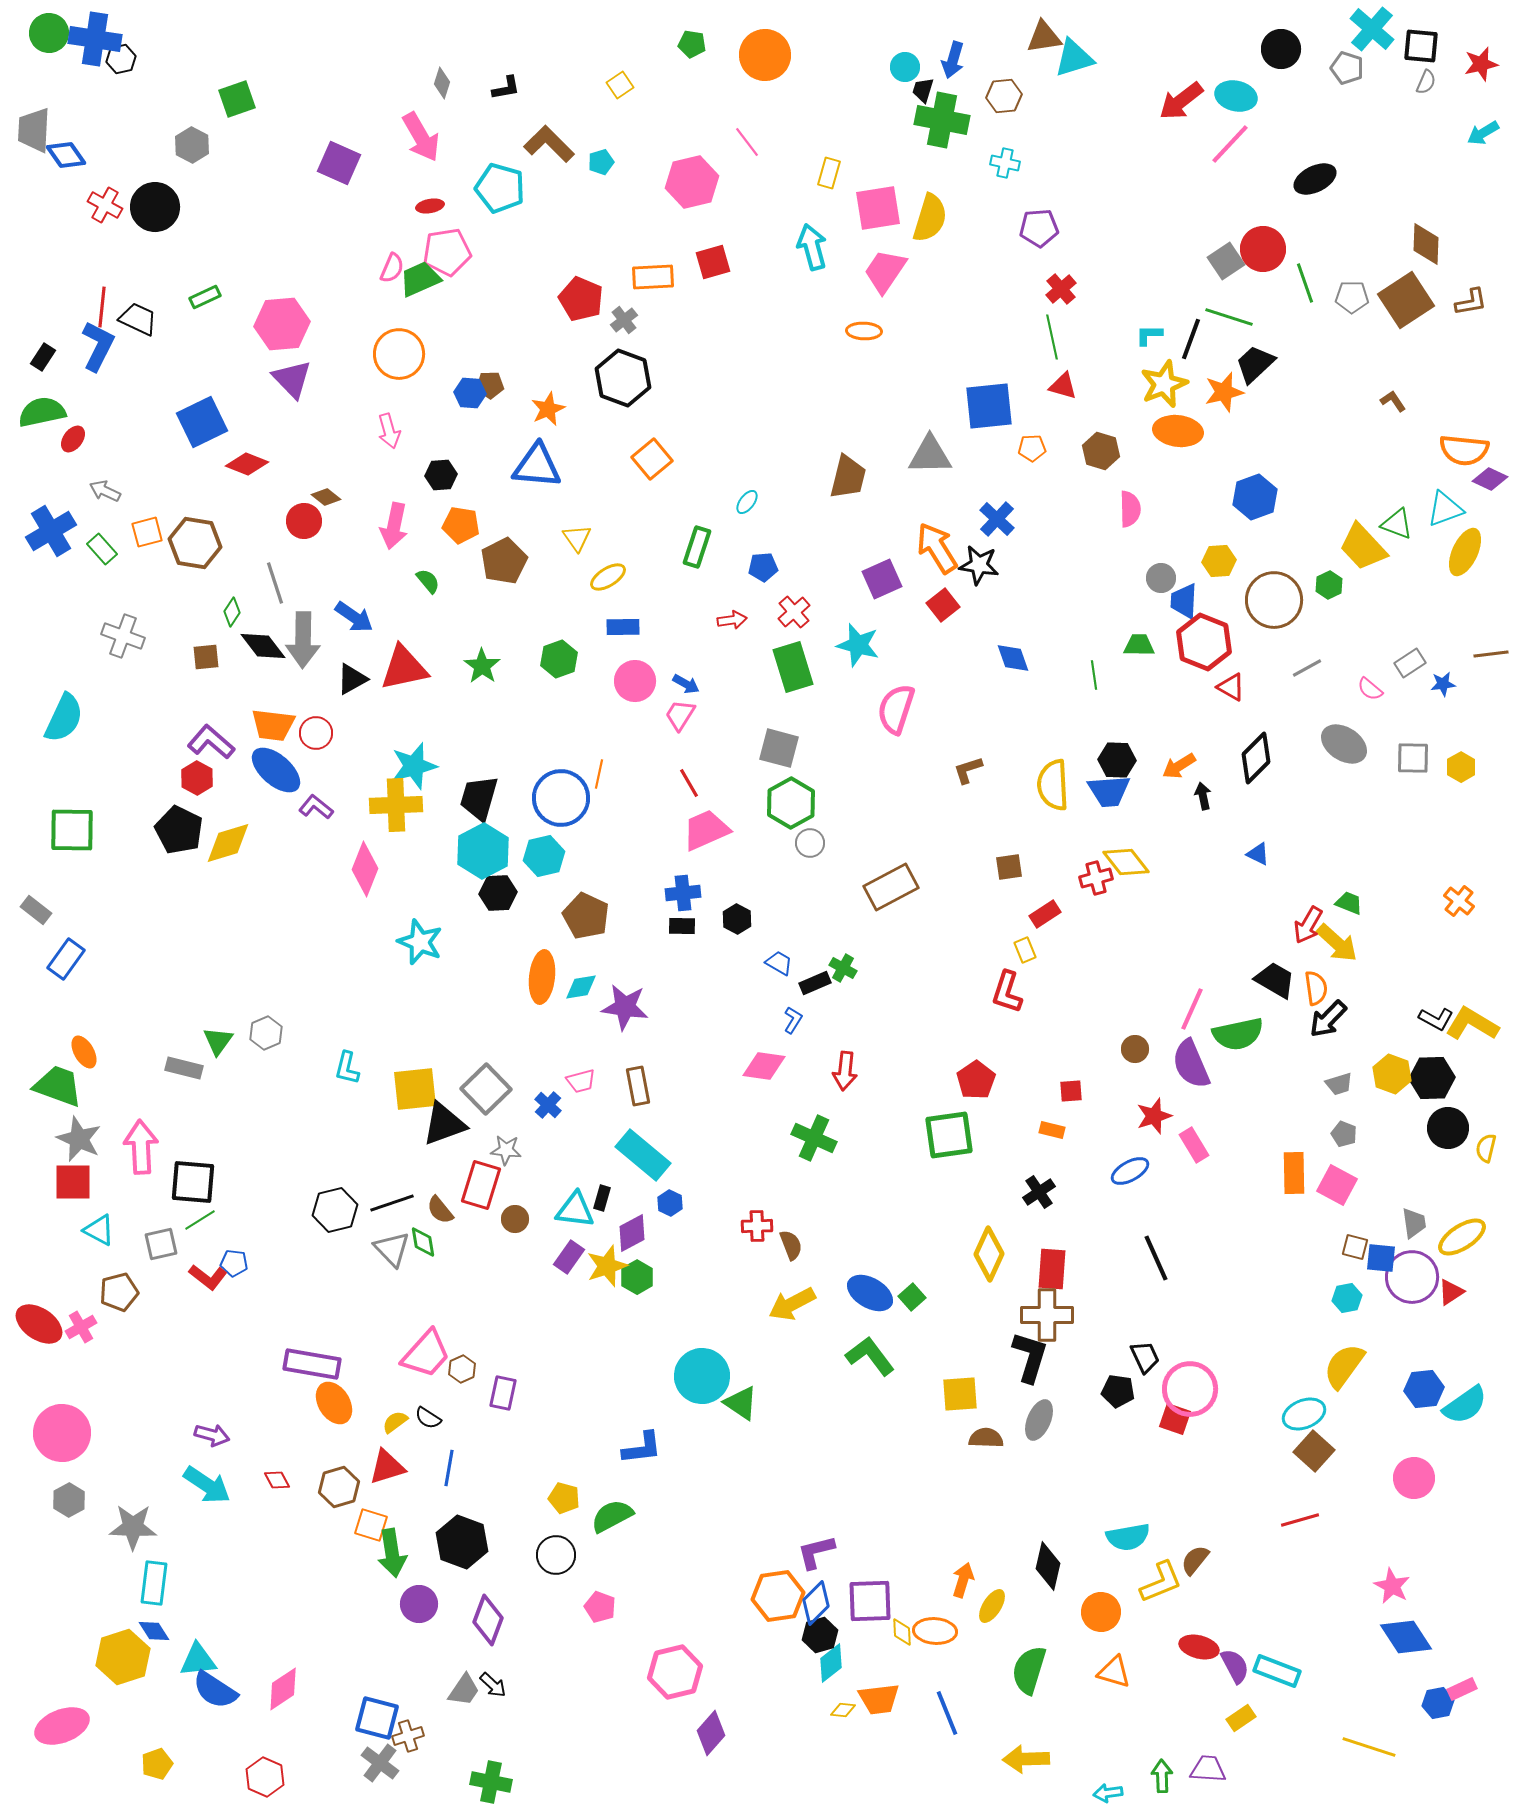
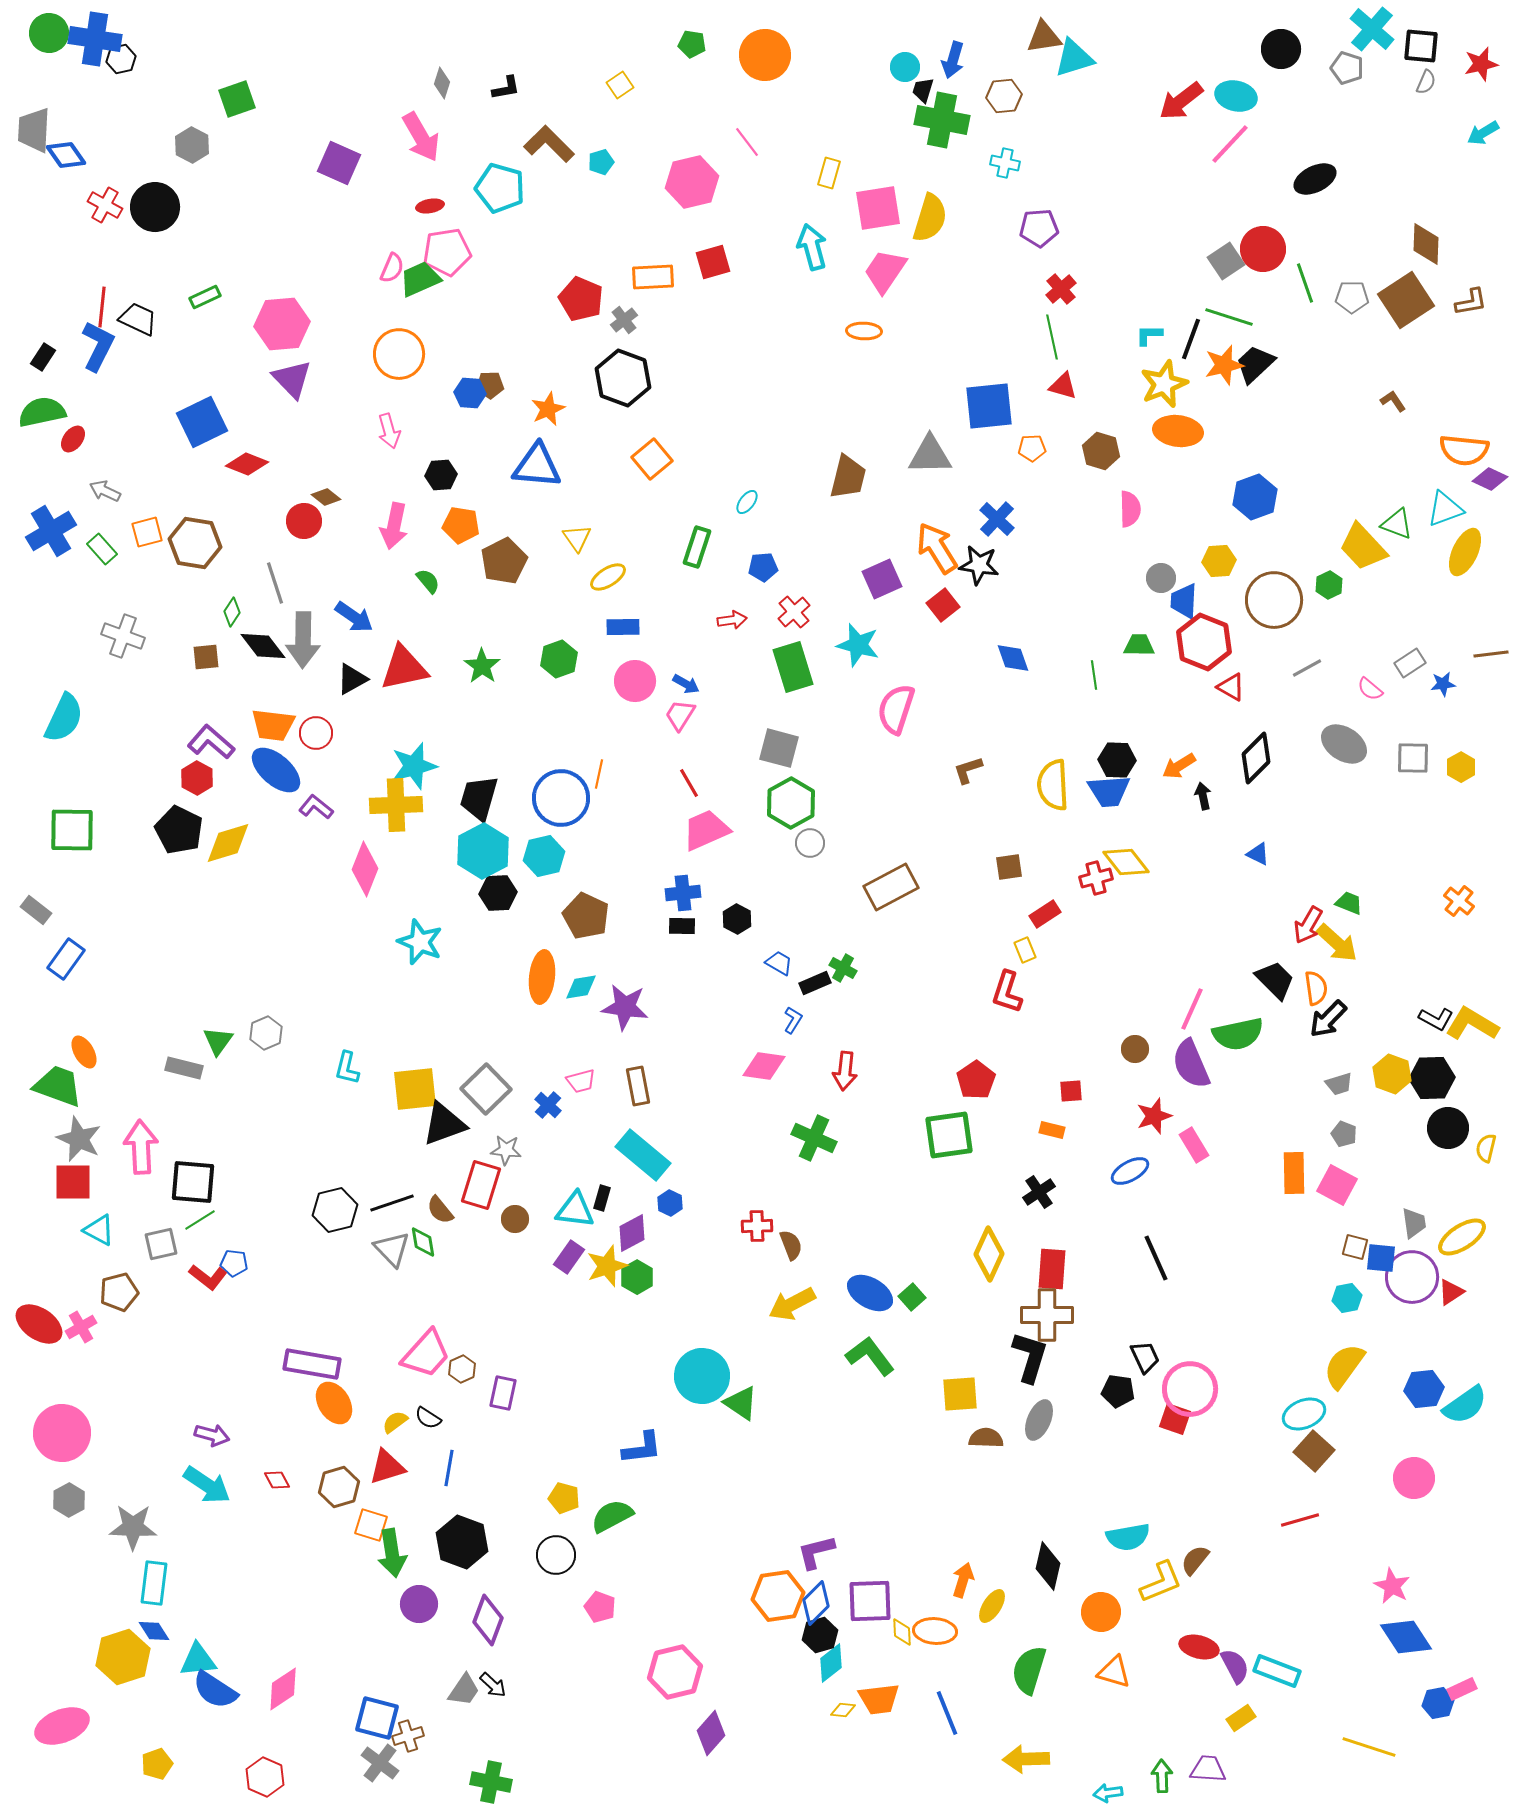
orange star at (1224, 392): moved 27 px up
black trapezoid at (1275, 980): rotated 15 degrees clockwise
